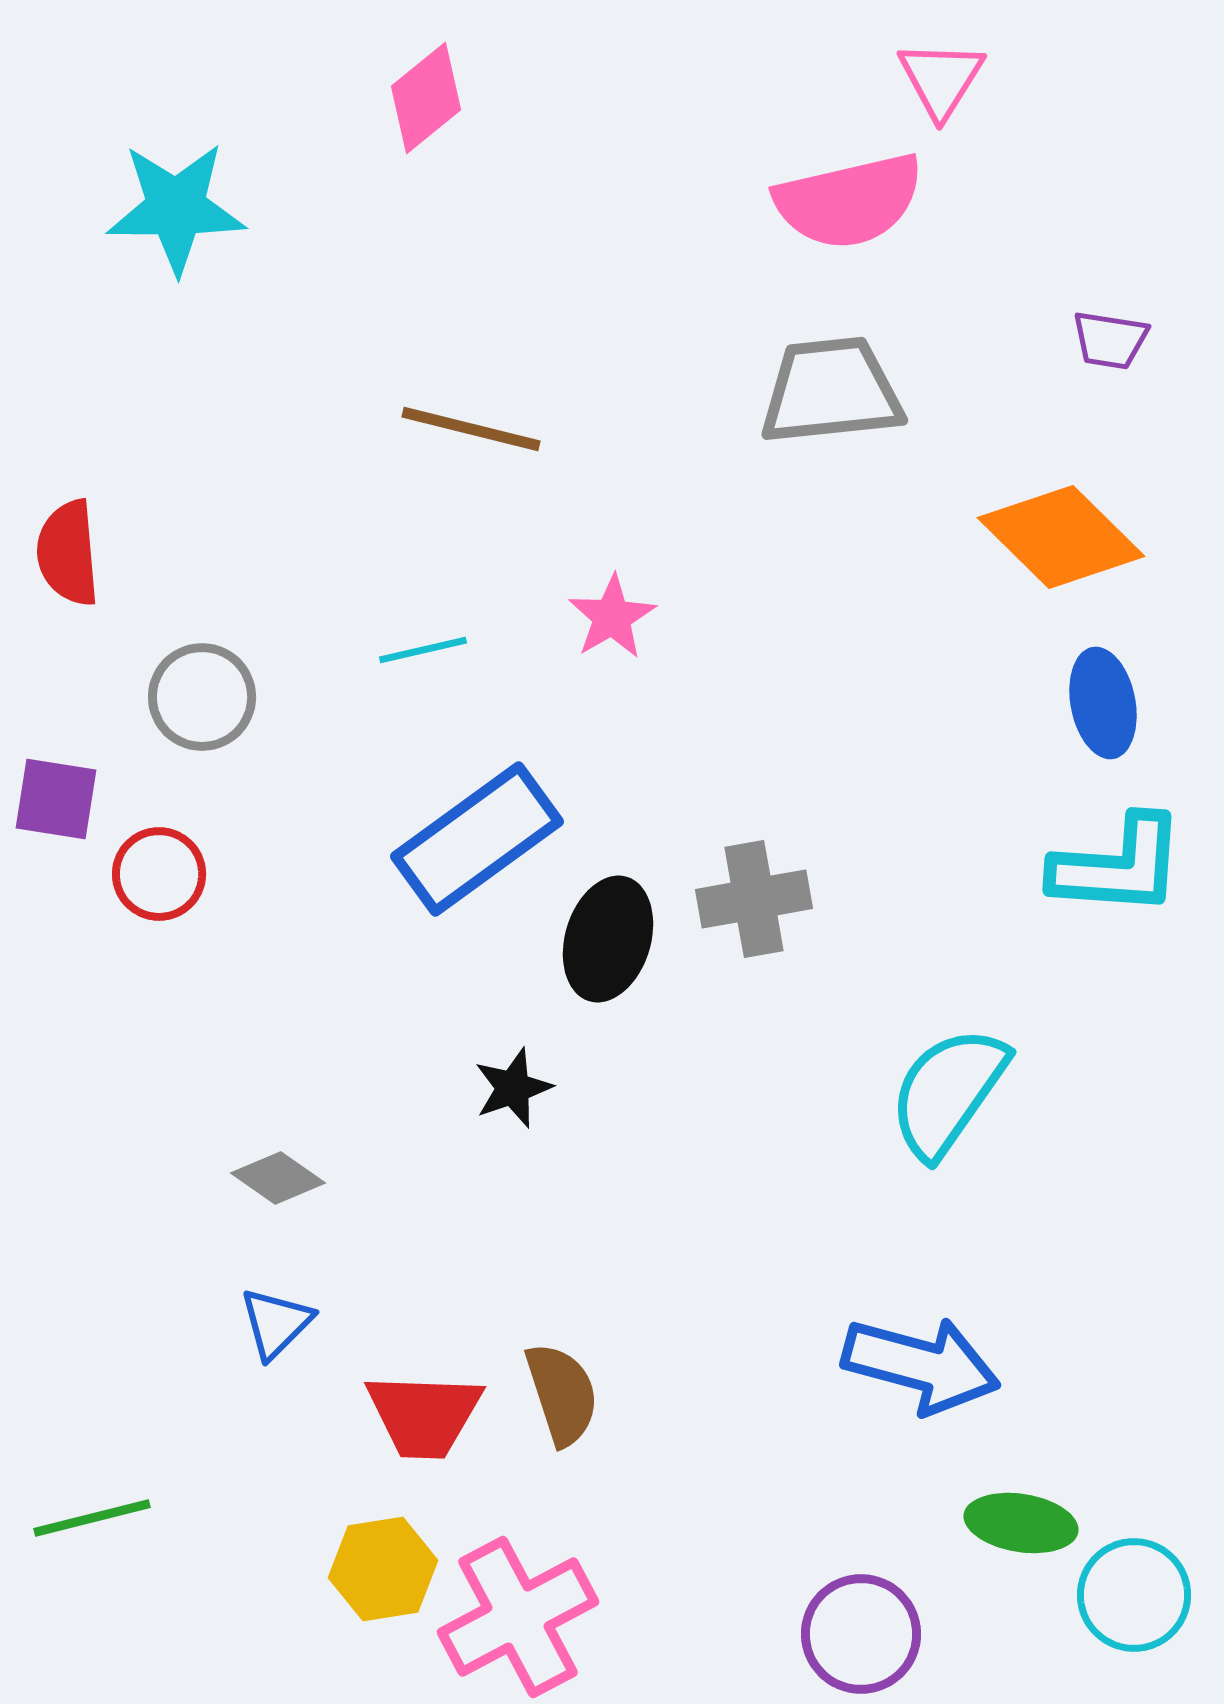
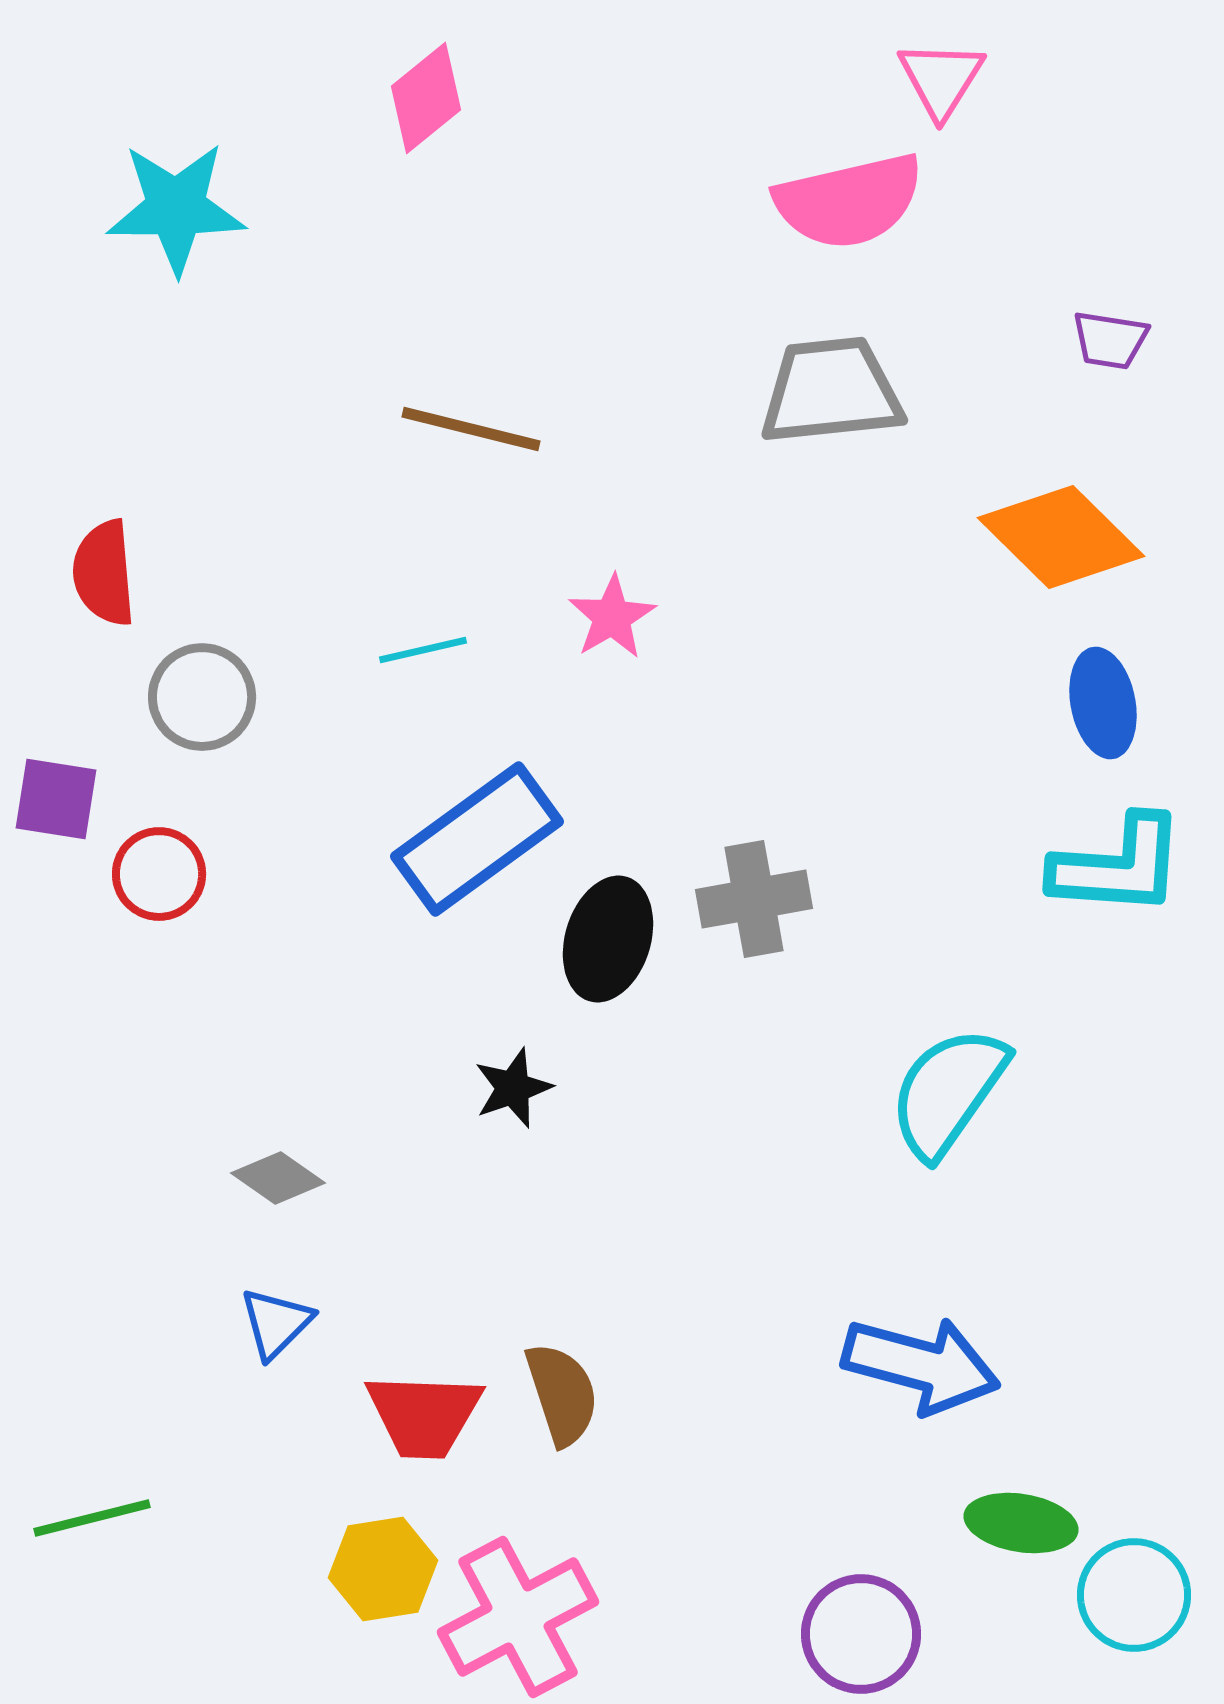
red semicircle: moved 36 px right, 20 px down
